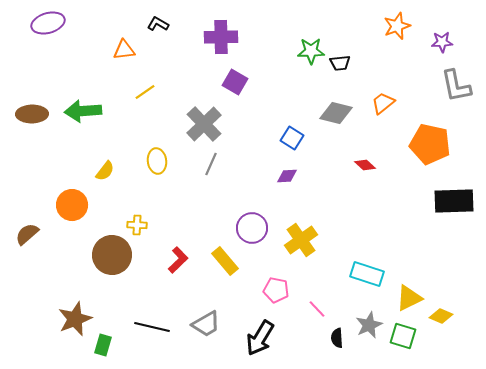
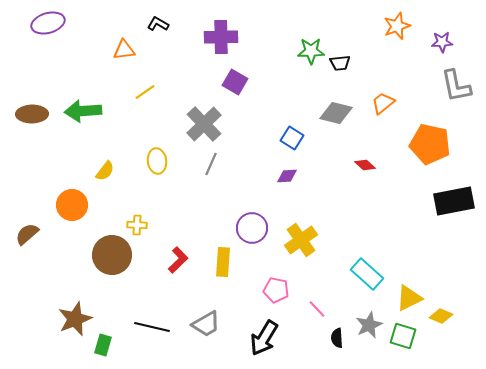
black rectangle at (454, 201): rotated 9 degrees counterclockwise
yellow rectangle at (225, 261): moved 2 px left, 1 px down; rotated 44 degrees clockwise
cyan rectangle at (367, 274): rotated 24 degrees clockwise
black arrow at (260, 338): moved 4 px right
